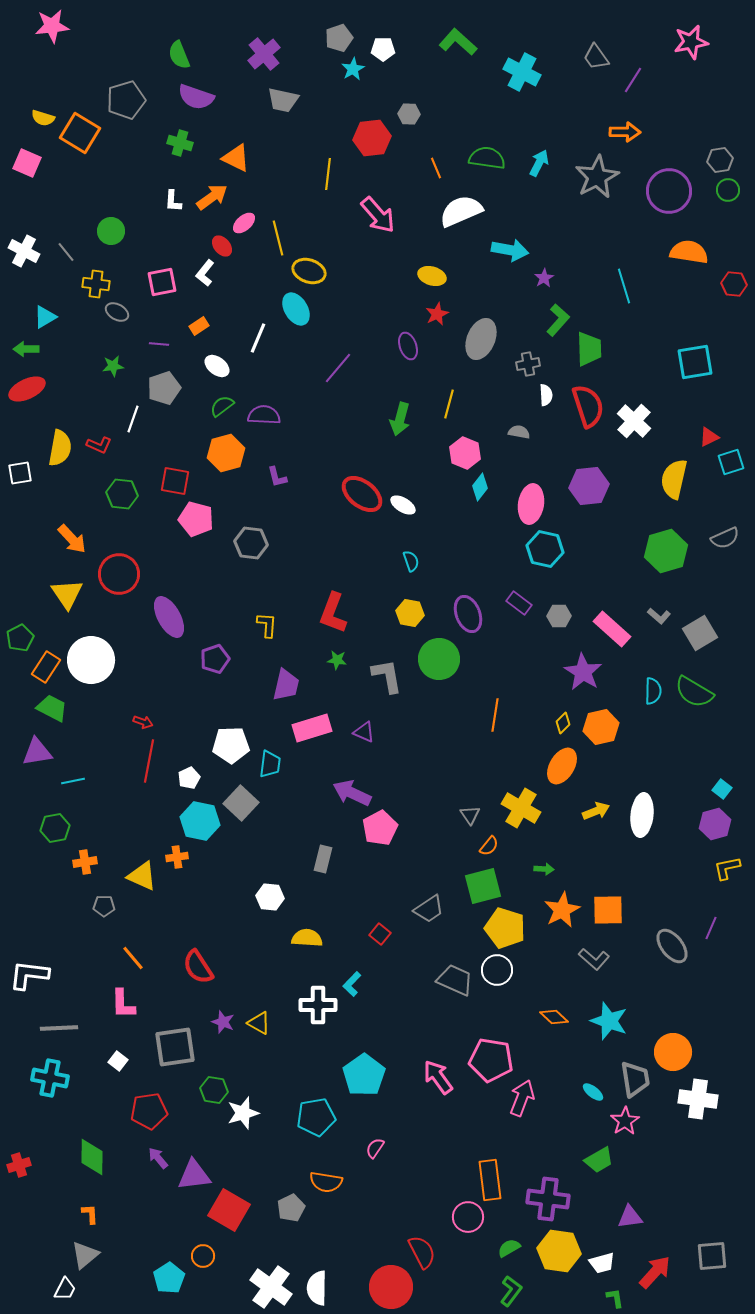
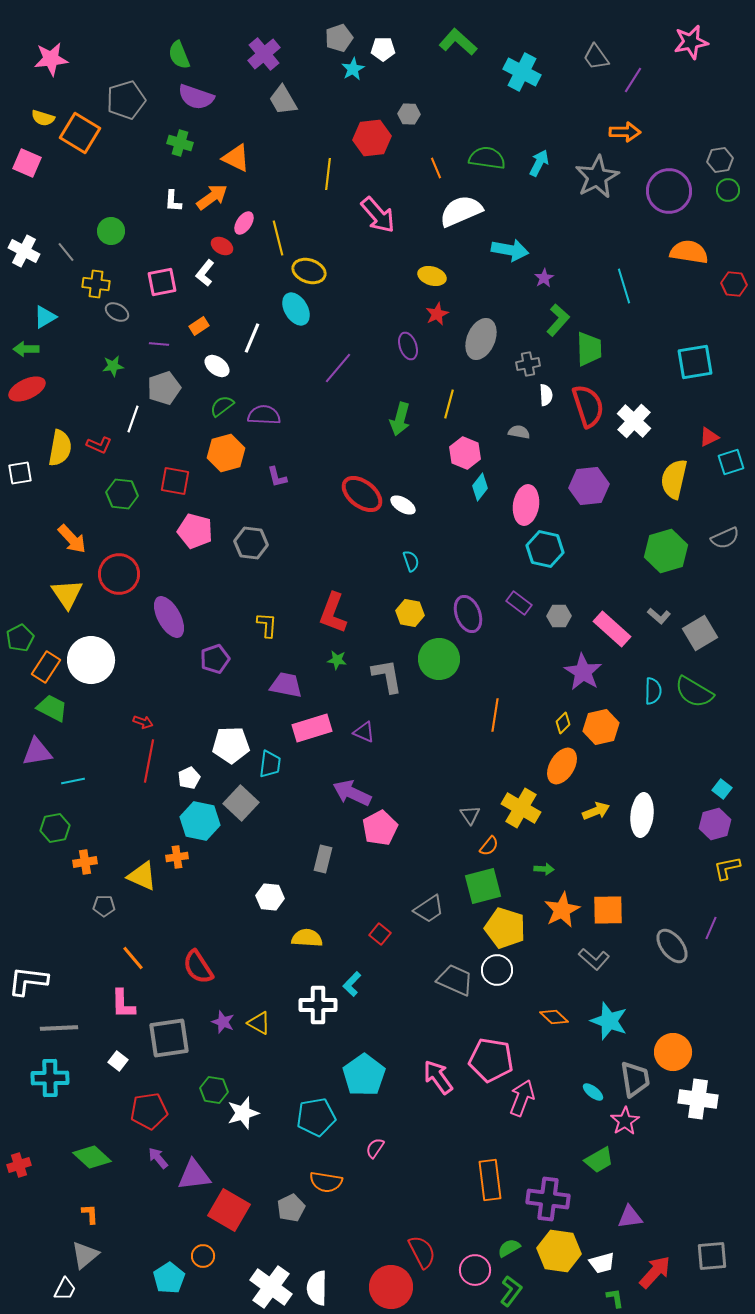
pink star at (52, 26): moved 1 px left, 33 px down
gray trapezoid at (283, 100): rotated 48 degrees clockwise
pink ellipse at (244, 223): rotated 15 degrees counterclockwise
red ellipse at (222, 246): rotated 20 degrees counterclockwise
white line at (258, 338): moved 6 px left
pink ellipse at (531, 504): moved 5 px left, 1 px down
pink pentagon at (196, 519): moved 1 px left, 12 px down
purple trapezoid at (286, 685): rotated 92 degrees counterclockwise
white L-shape at (29, 975): moved 1 px left, 6 px down
gray square at (175, 1047): moved 6 px left, 9 px up
cyan cross at (50, 1078): rotated 12 degrees counterclockwise
green diamond at (92, 1157): rotated 48 degrees counterclockwise
pink circle at (468, 1217): moved 7 px right, 53 px down
